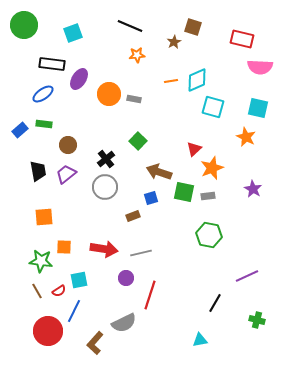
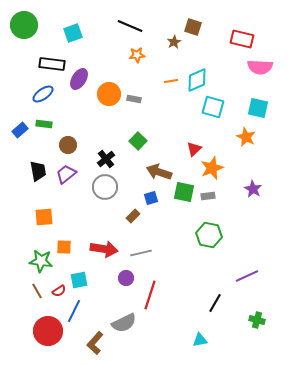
brown rectangle at (133, 216): rotated 24 degrees counterclockwise
